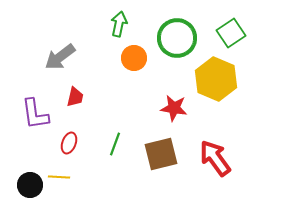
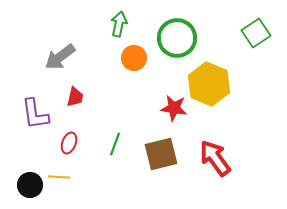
green square: moved 25 px right
yellow hexagon: moved 7 px left, 5 px down
